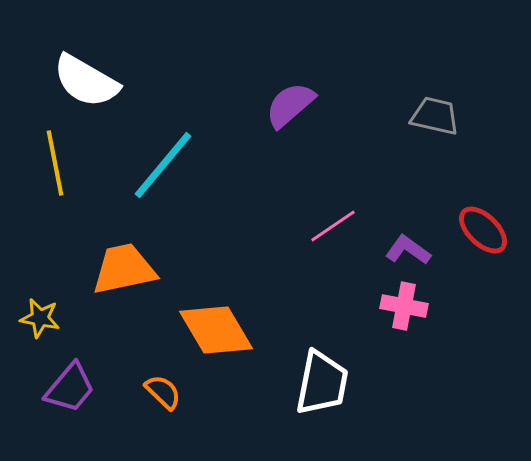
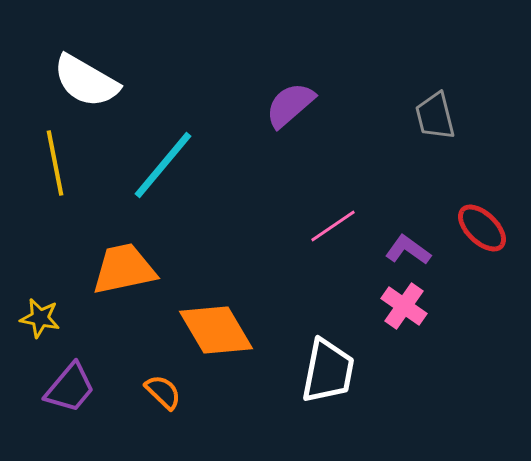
gray trapezoid: rotated 117 degrees counterclockwise
red ellipse: moved 1 px left, 2 px up
pink cross: rotated 24 degrees clockwise
white trapezoid: moved 6 px right, 12 px up
